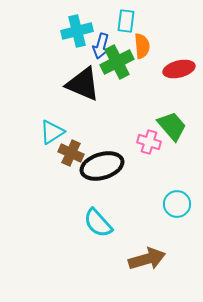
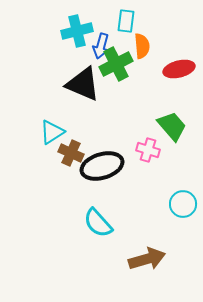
green cross: moved 1 px left, 2 px down
pink cross: moved 1 px left, 8 px down
cyan circle: moved 6 px right
